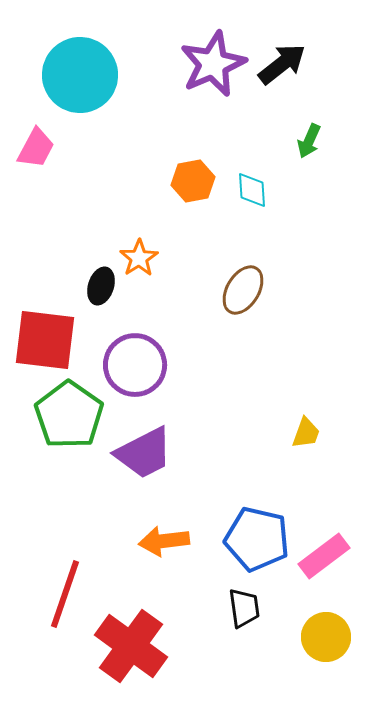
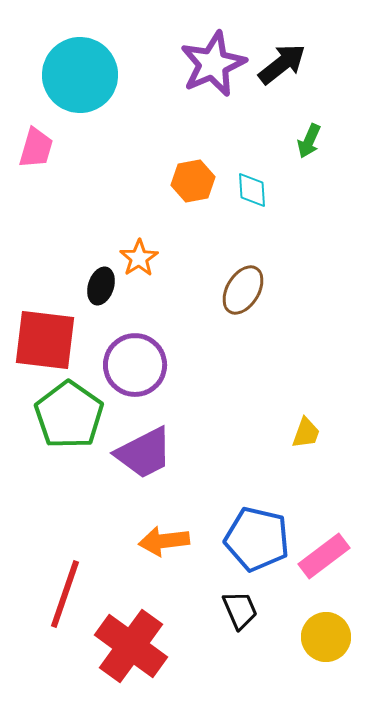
pink trapezoid: rotated 12 degrees counterclockwise
black trapezoid: moved 4 px left, 2 px down; rotated 15 degrees counterclockwise
